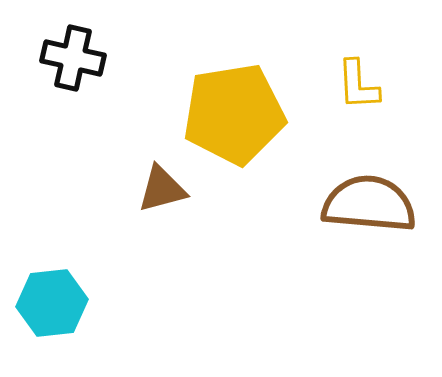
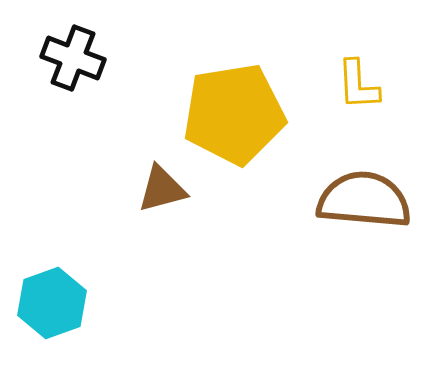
black cross: rotated 8 degrees clockwise
brown semicircle: moved 5 px left, 4 px up
cyan hexagon: rotated 14 degrees counterclockwise
